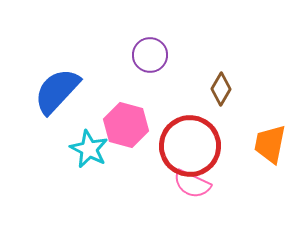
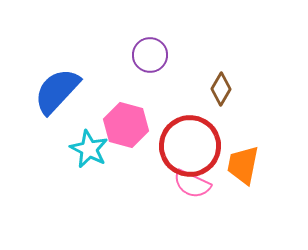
orange trapezoid: moved 27 px left, 21 px down
